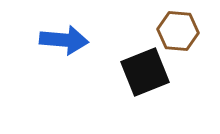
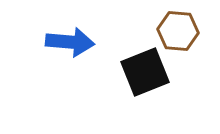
blue arrow: moved 6 px right, 2 px down
